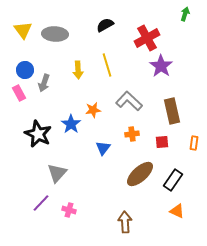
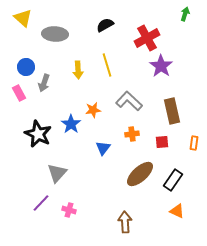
yellow triangle: moved 12 px up; rotated 12 degrees counterclockwise
blue circle: moved 1 px right, 3 px up
